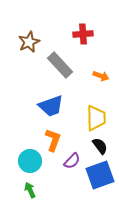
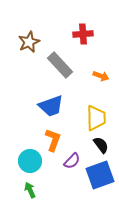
black semicircle: moved 1 px right, 1 px up
